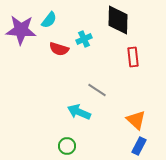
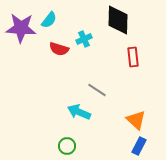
purple star: moved 2 px up
